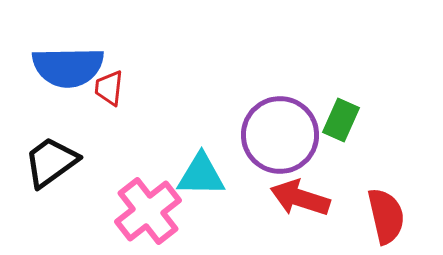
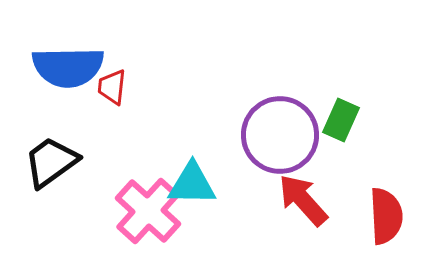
red trapezoid: moved 3 px right, 1 px up
cyan triangle: moved 9 px left, 9 px down
red arrow: moved 3 px right, 2 px down; rotated 30 degrees clockwise
pink cross: rotated 10 degrees counterclockwise
red semicircle: rotated 10 degrees clockwise
